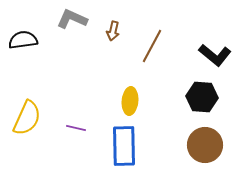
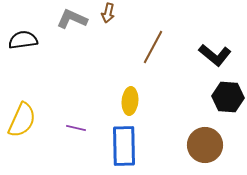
brown arrow: moved 5 px left, 18 px up
brown line: moved 1 px right, 1 px down
black hexagon: moved 26 px right
yellow semicircle: moved 5 px left, 2 px down
